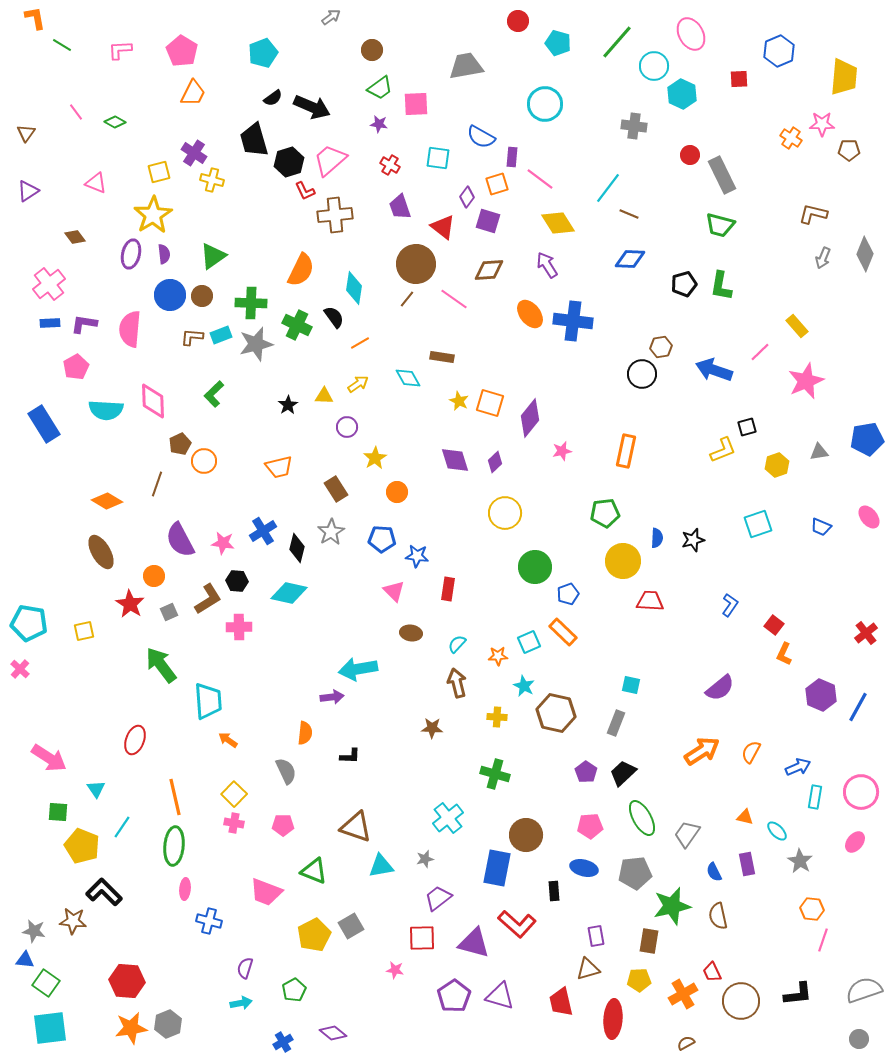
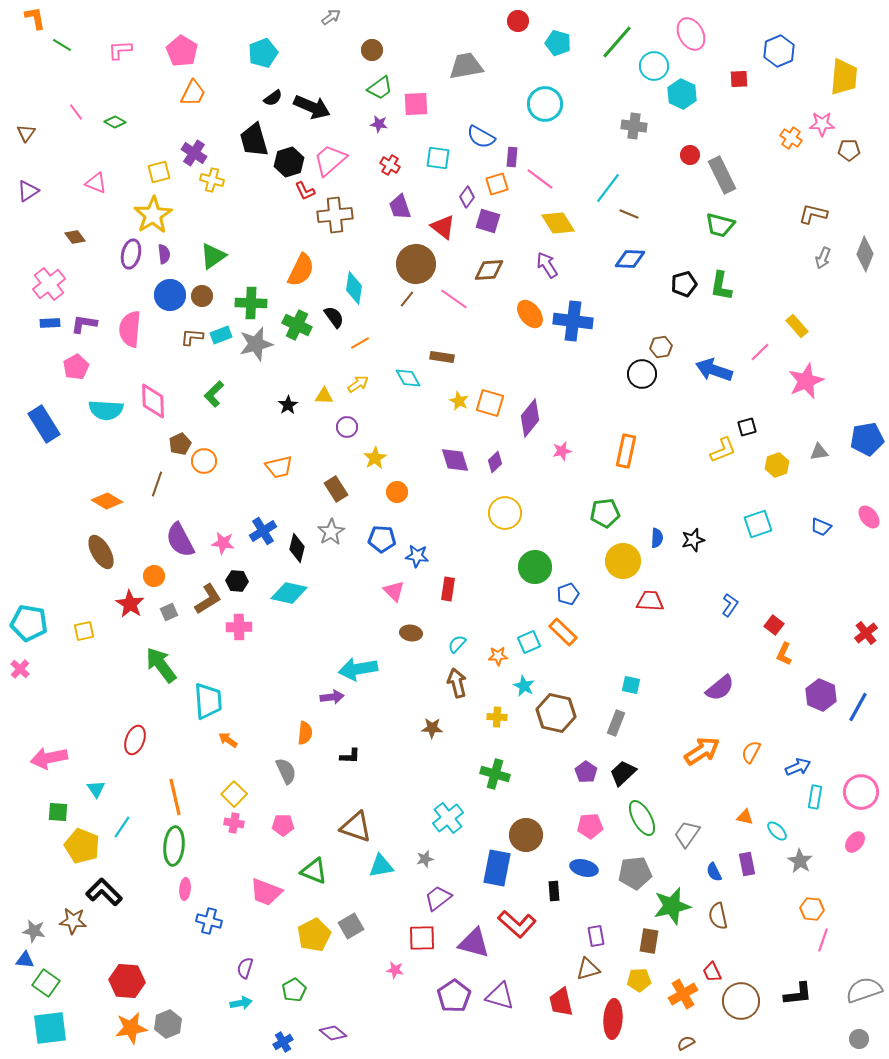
pink arrow at (49, 758): rotated 135 degrees clockwise
